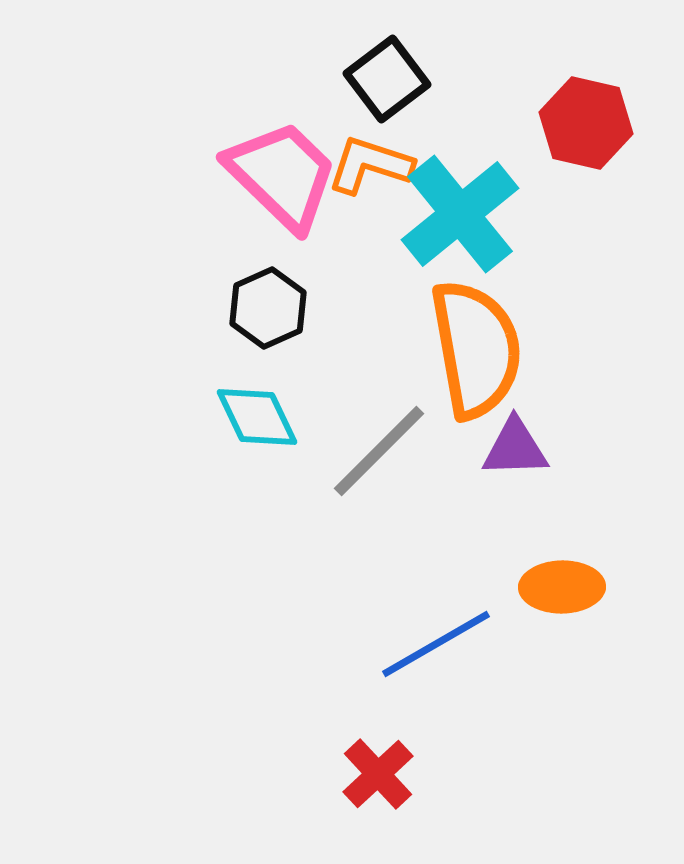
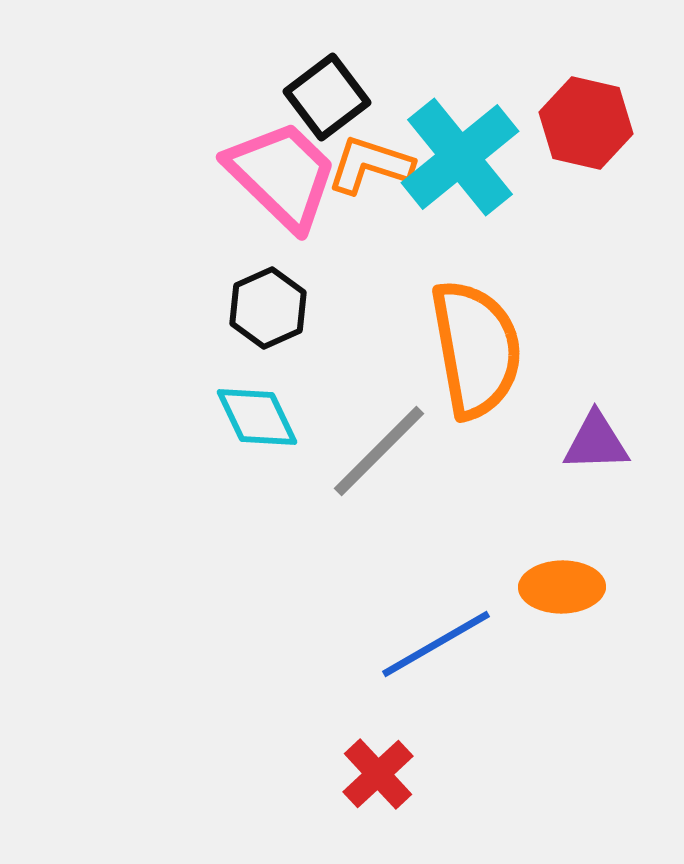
black square: moved 60 px left, 18 px down
cyan cross: moved 57 px up
purple triangle: moved 81 px right, 6 px up
